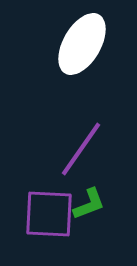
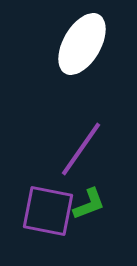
purple square: moved 1 px left, 3 px up; rotated 8 degrees clockwise
